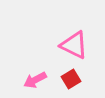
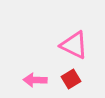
pink arrow: rotated 30 degrees clockwise
